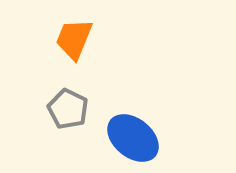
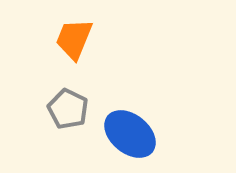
blue ellipse: moved 3 px left, 4 px up
